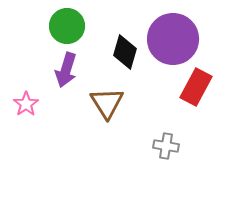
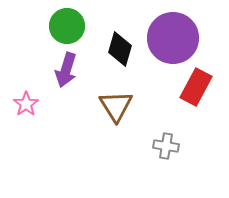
purple circle: moved 1 px up
black diamond: moved 5 px left, 3 px up
brown triangle: moved 9 px right, 3 px down
